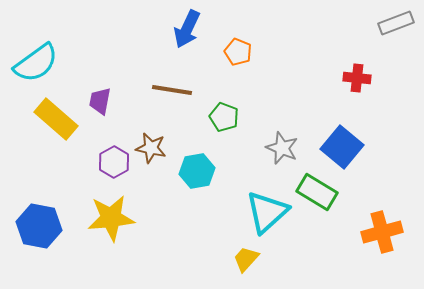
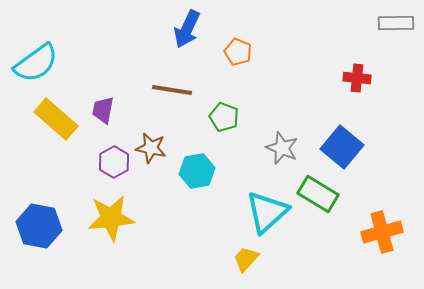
gray rectangle: rotated 20 degrees clockwise
purple trapezoid: moved 3 px right, 9 px down
green rectangle: moved 1 px right, 2 px down
